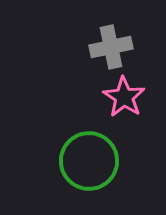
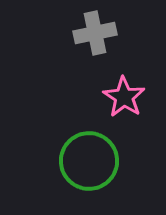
gray cross: moved 16 px left, 14 px up
